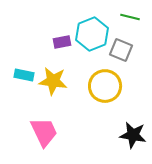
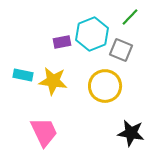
green line: rotated 60 degrees counterclockwise
cyan rectangle: moved 1 px left
black star: moved 2 px left, 2 px up
